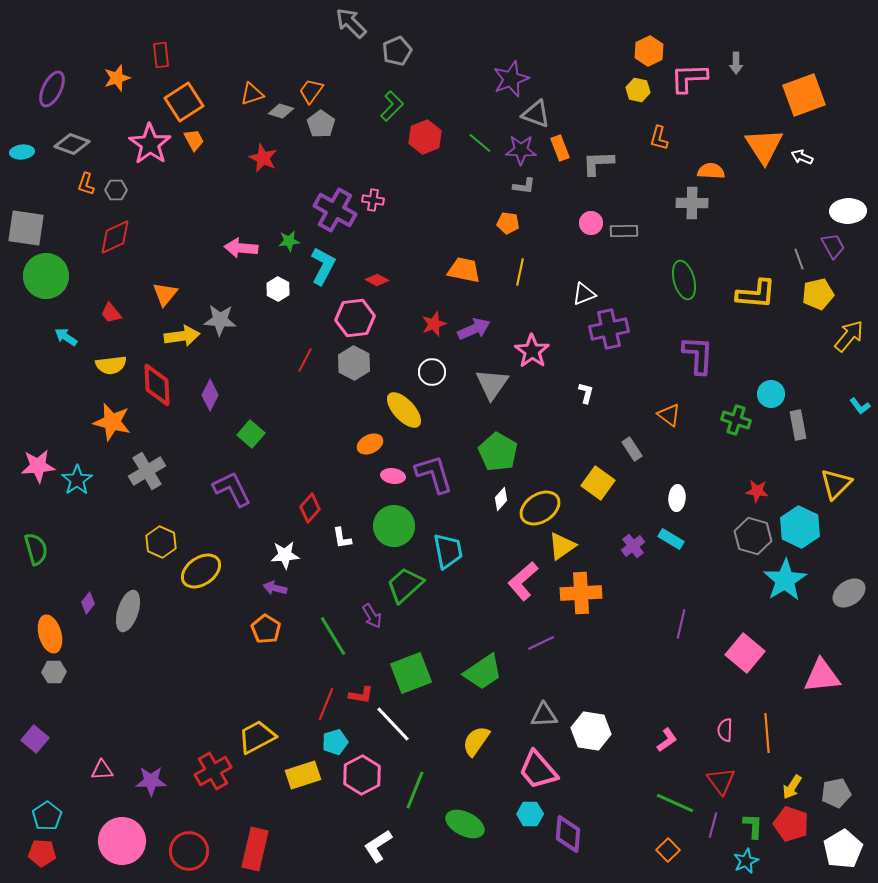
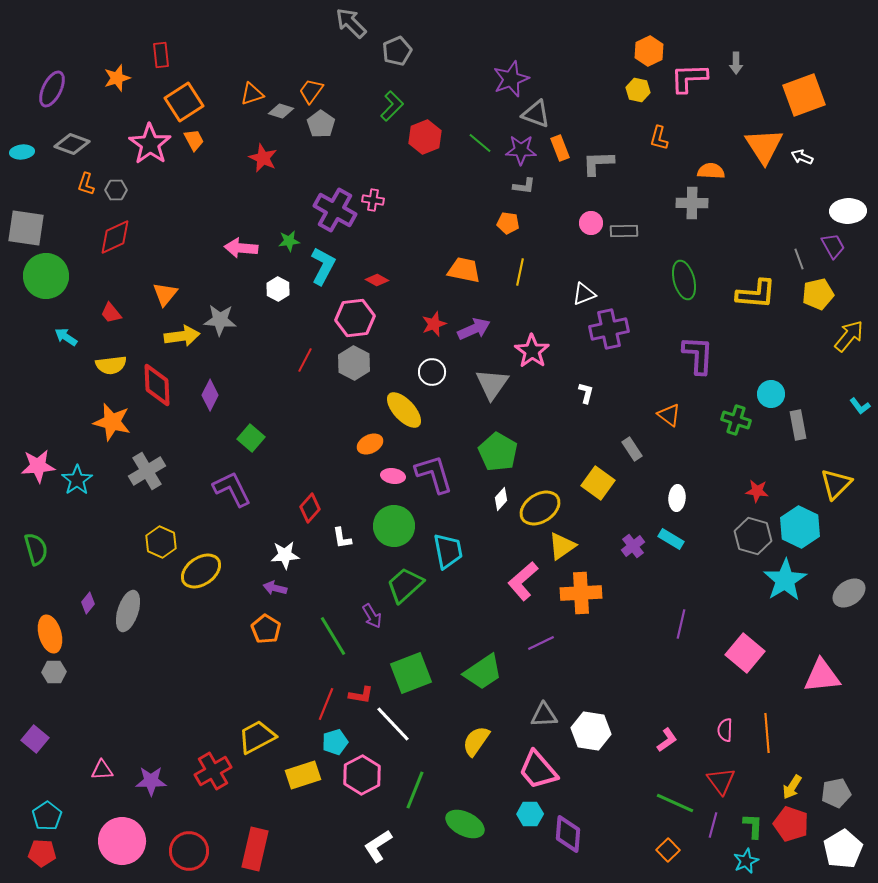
green square at (251, 434): moved 4 px down
